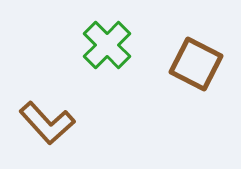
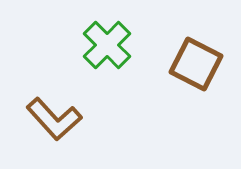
brown L-shape: moved 7 px right, 4 px up
